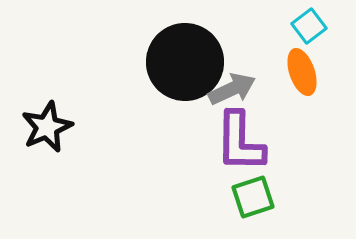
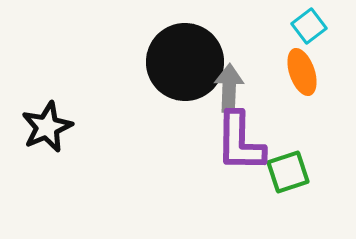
gray arrow: moved 3 px left, 1 px up; rotated 63 degrees counterclockwise
green square: moved 35 px right, 25 px up
